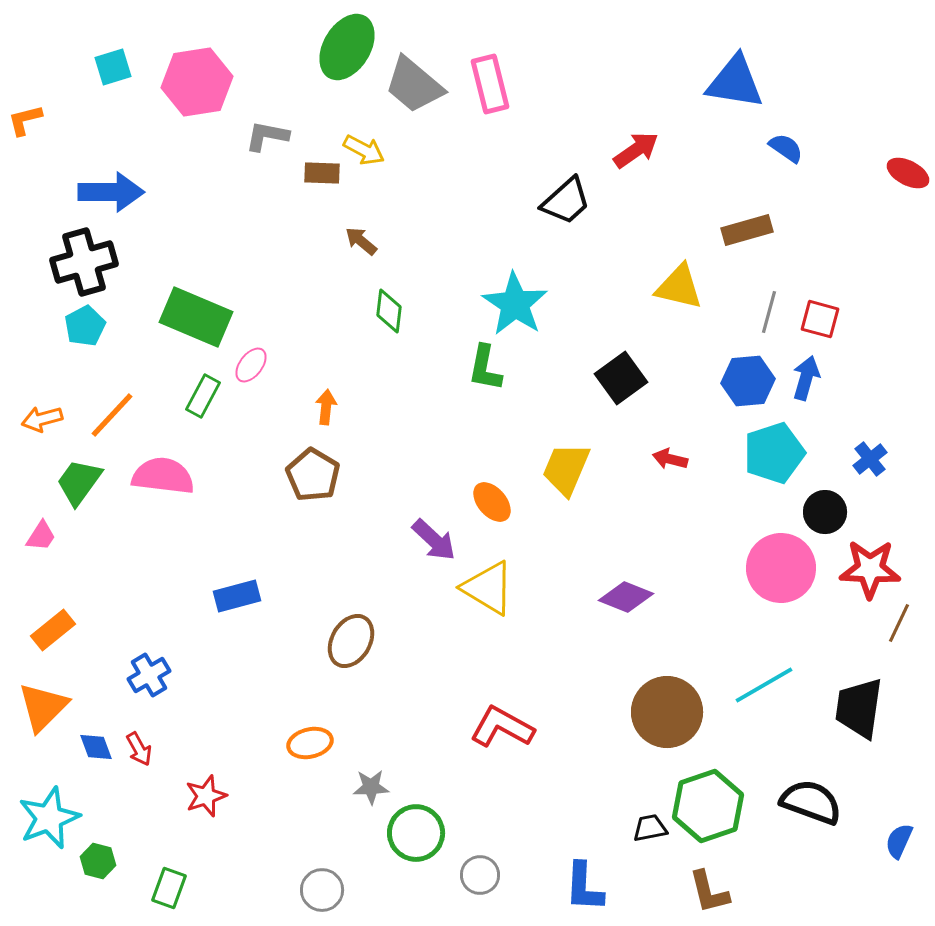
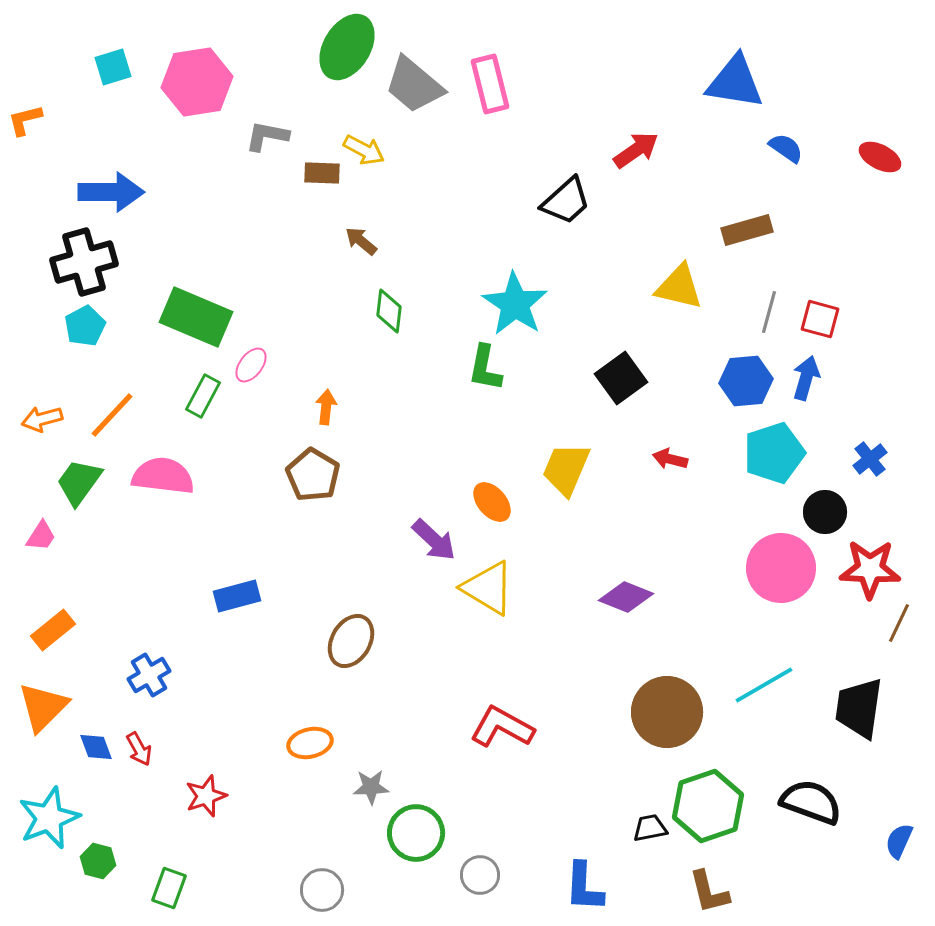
red ellipse at (908, 173): moved 28 px left, 16 px up
blue hexagon at (748, 381): moved 2 px left
